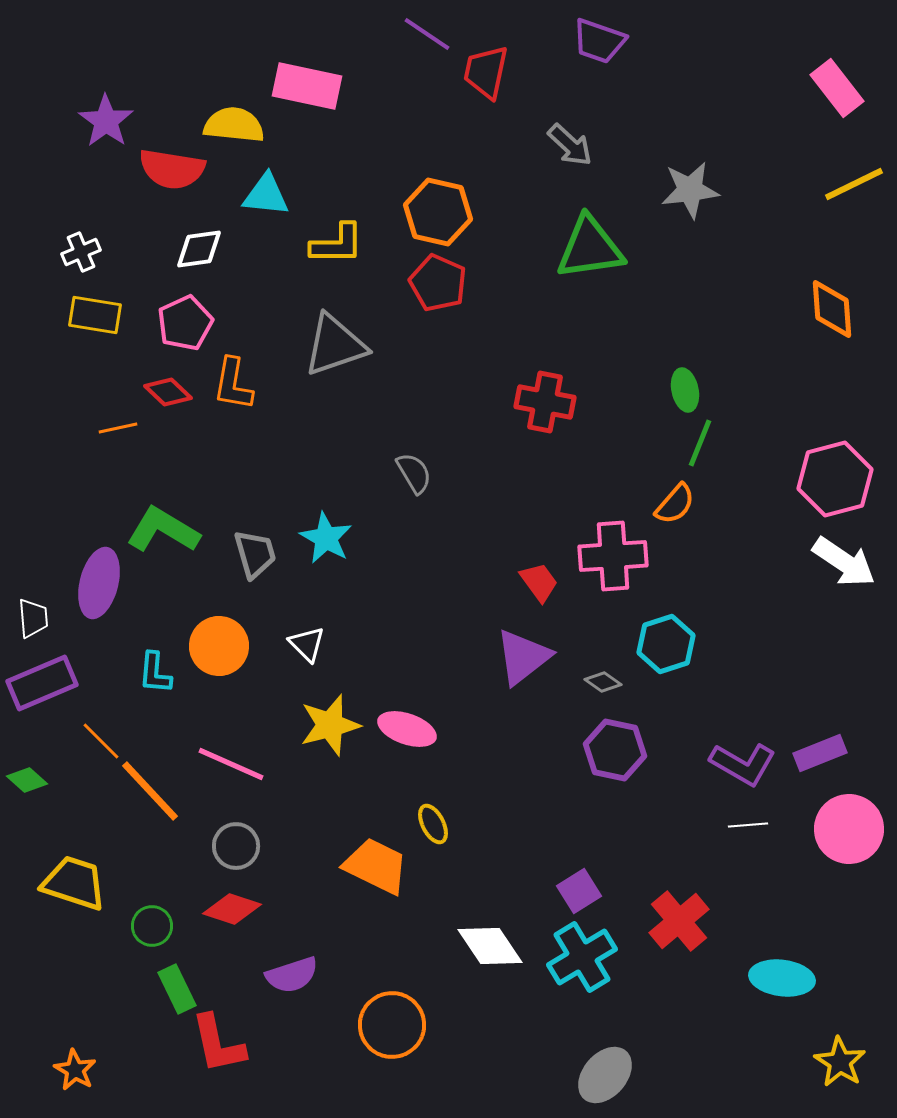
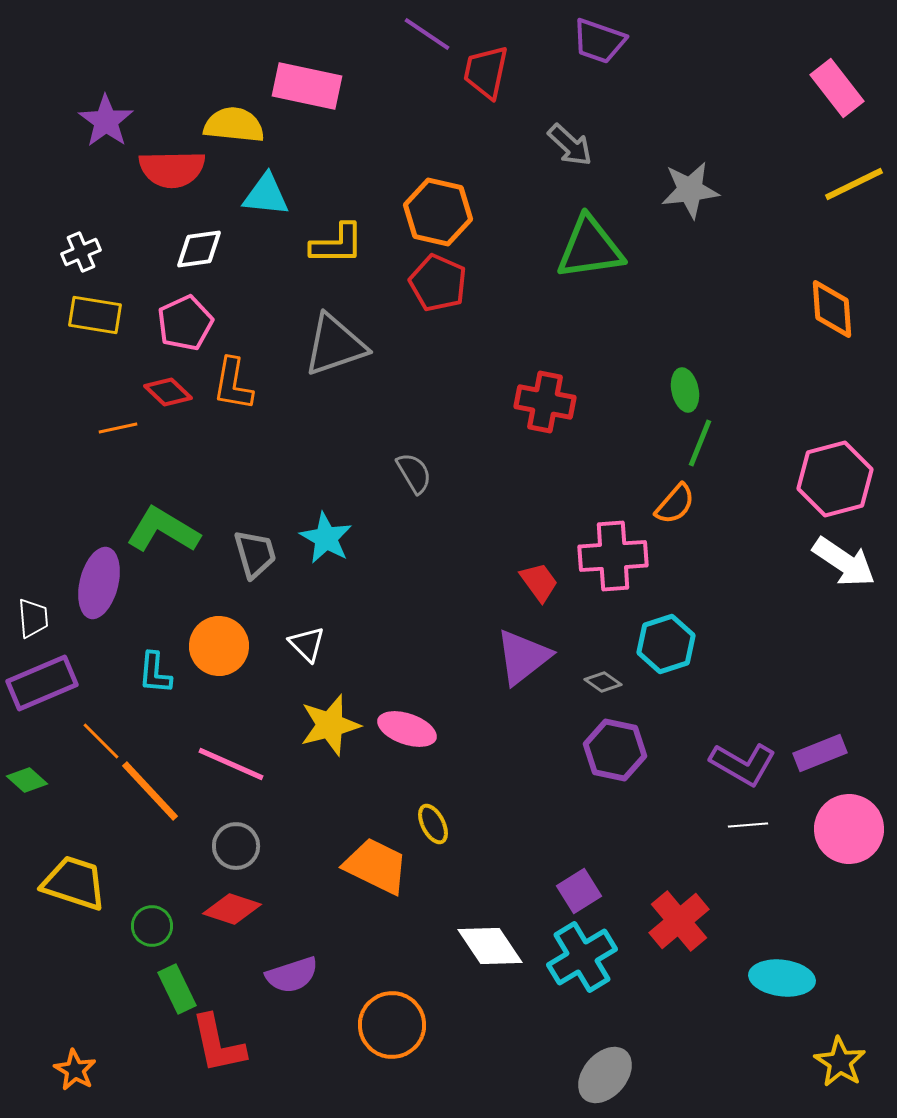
red semicircle at (172, 169): rotated 10 degrees counterclockwise
